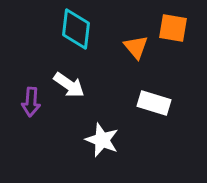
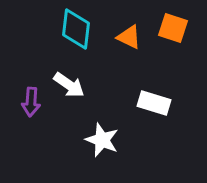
orange square: rotated 8 degrees clockwise
orange triangle: moved 7 px left, 10 px up; rotated 24 degrees counterclockwise
